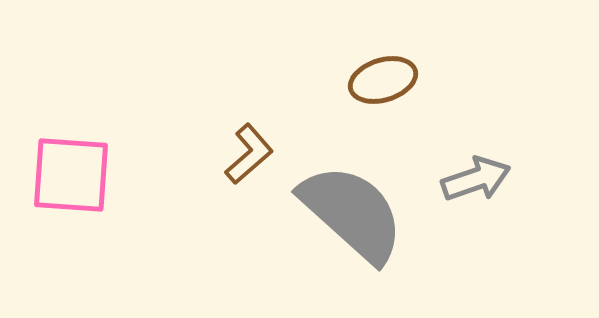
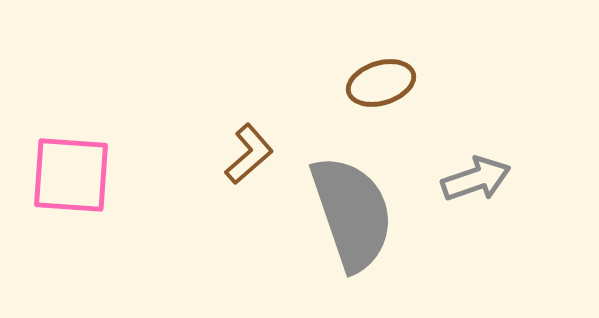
brown ellipse: moved 2 px left, 3 px down
gray semicircle: rotated 29 degrees clockwise
